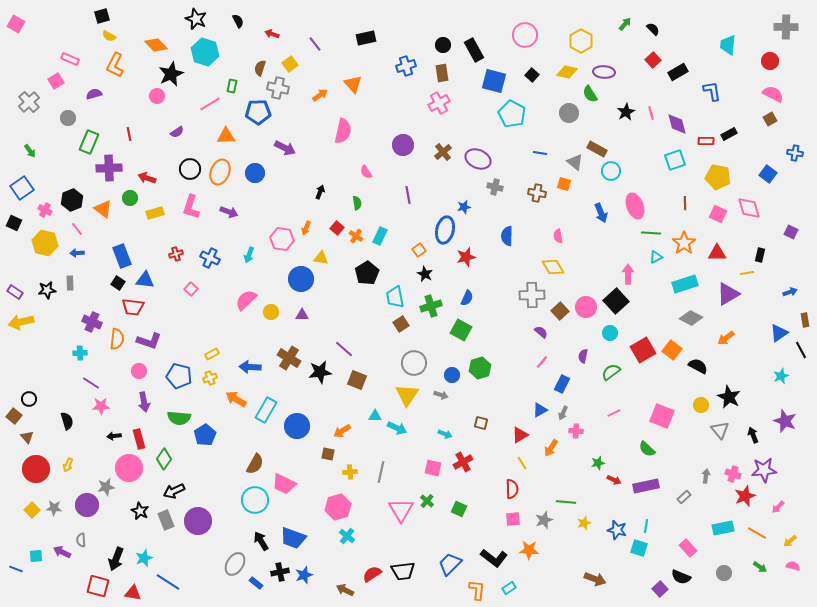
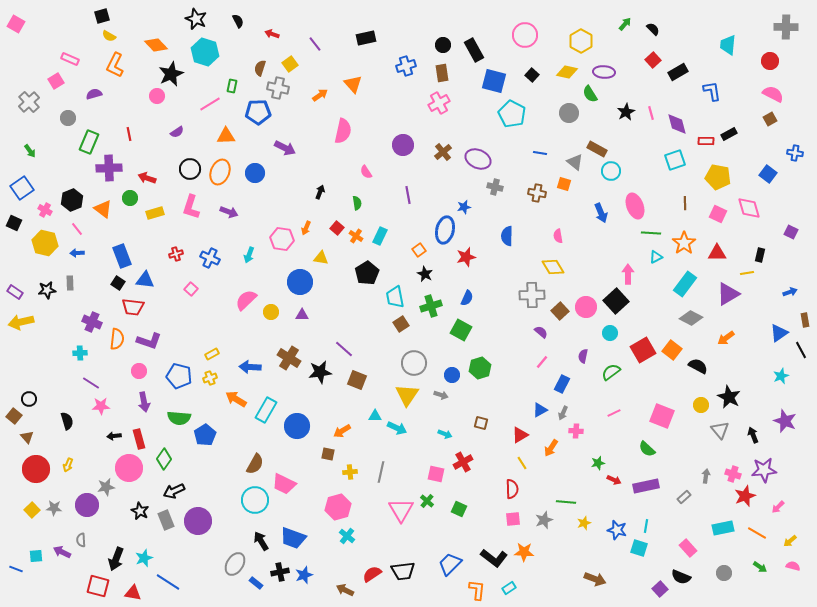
blue circle at (301, 279): moved 1 px left, 3 px down
cyan rectangle at (685, 284): rotated 35 degrees counterclockwise
pink square at (433, 468): moved 3 px right, 6 px down
orange star at (529, 550): moved 5 px left, 2 px down
